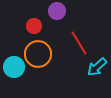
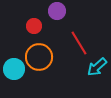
orange circle: moved 1 px right, 3 px down
cyan circle: moved 2 px down
